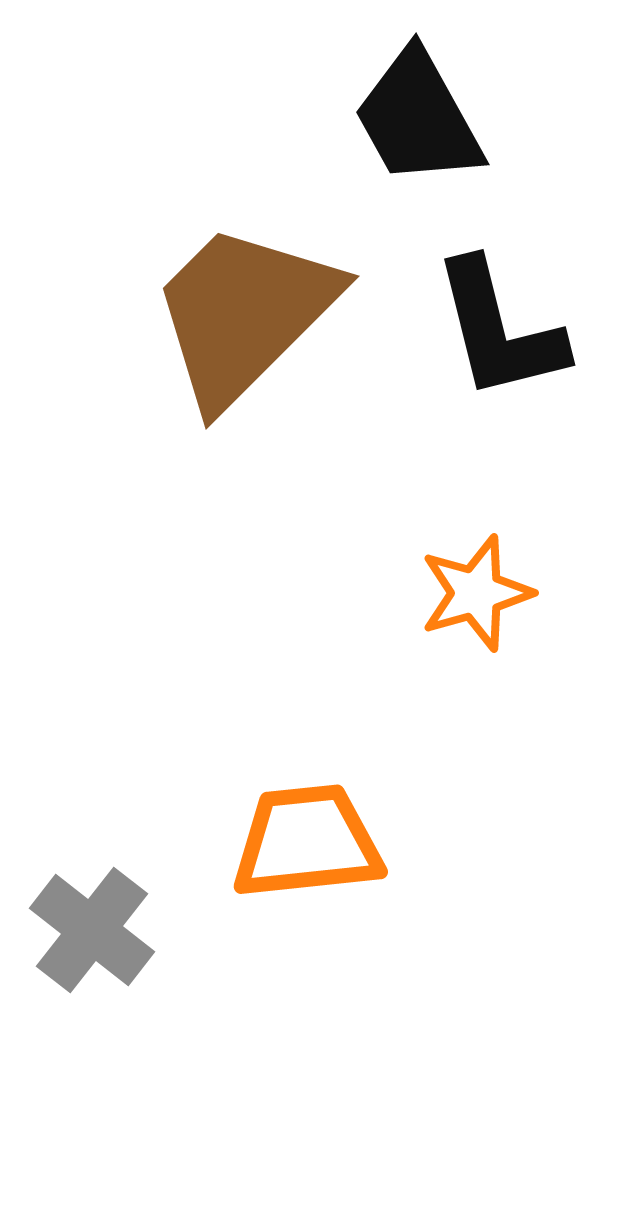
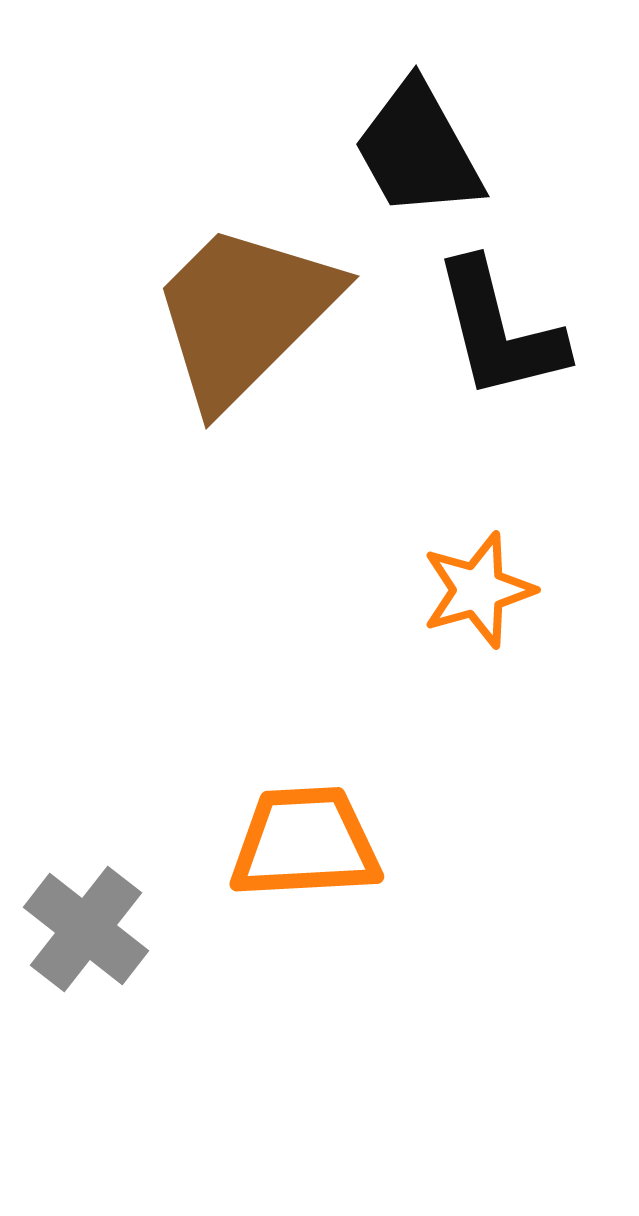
black trapezoid: moved 32 px down
orange star: moved 2 px right, 3 px up
orange trapezoid: moved 2 px left, 1 px down; rotated 3 degrees clockwise
gray cross: moved 6 px left, 1 px up
